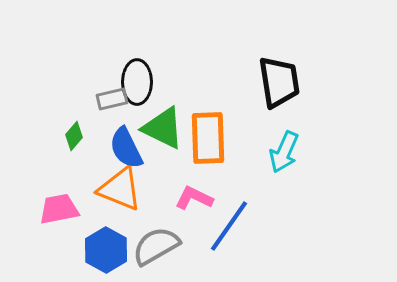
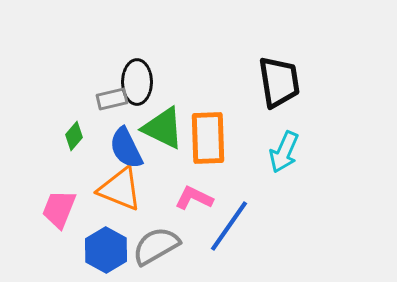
pink trapezoid: rotated 57 degrees counterclockwise
